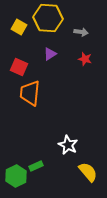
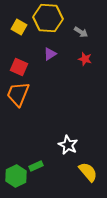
gray arrow: rotated 24 degrees clockwise
orange trapezoid: moved 12 px left, 1 px down; rotated 16 degrees clockwise
